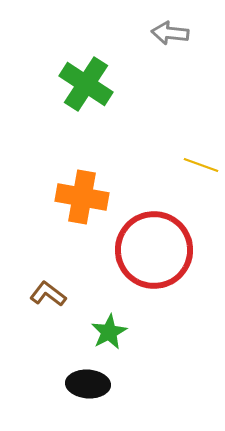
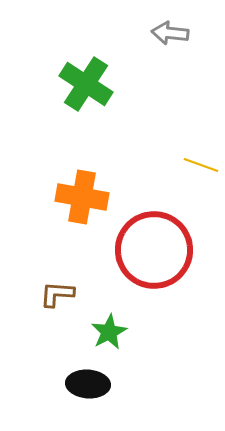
brown L-shape: moved 9 px right; rotated 33 degrees counterclockwise
